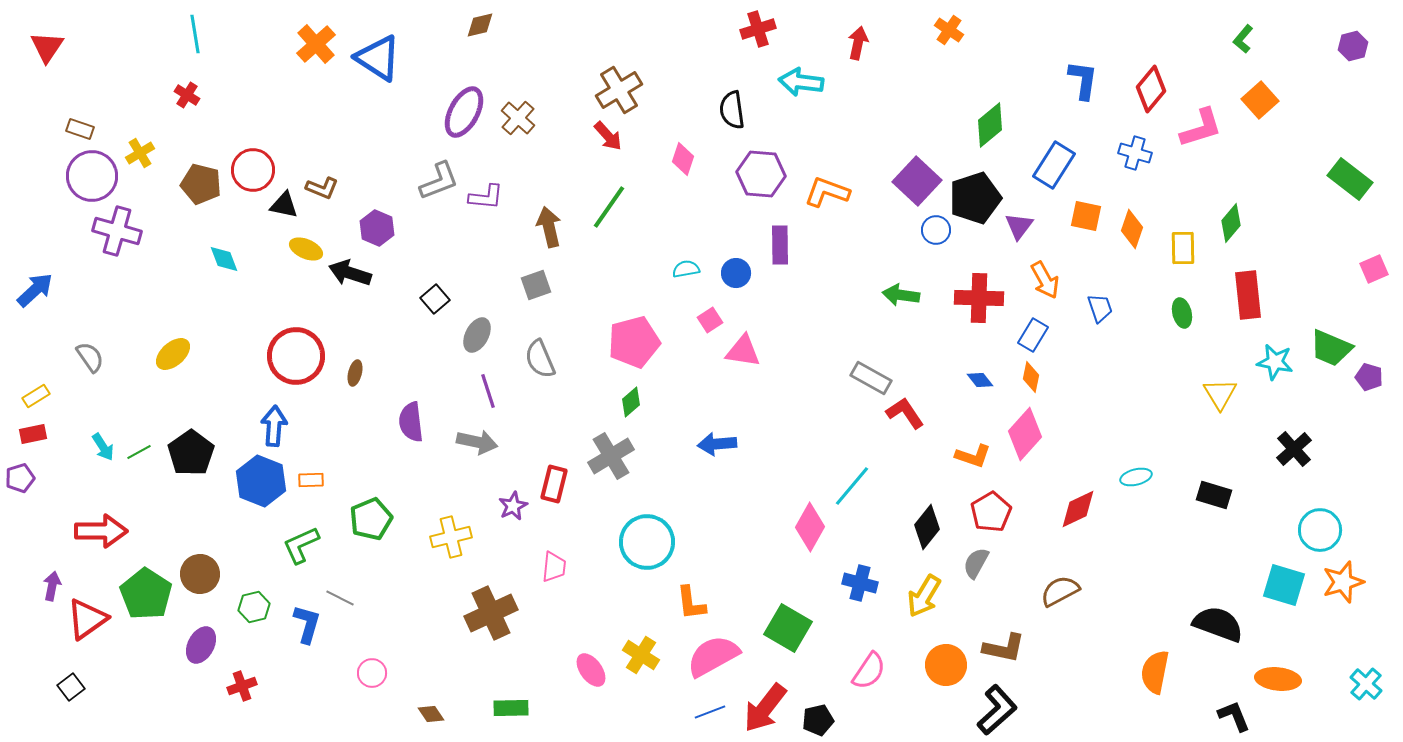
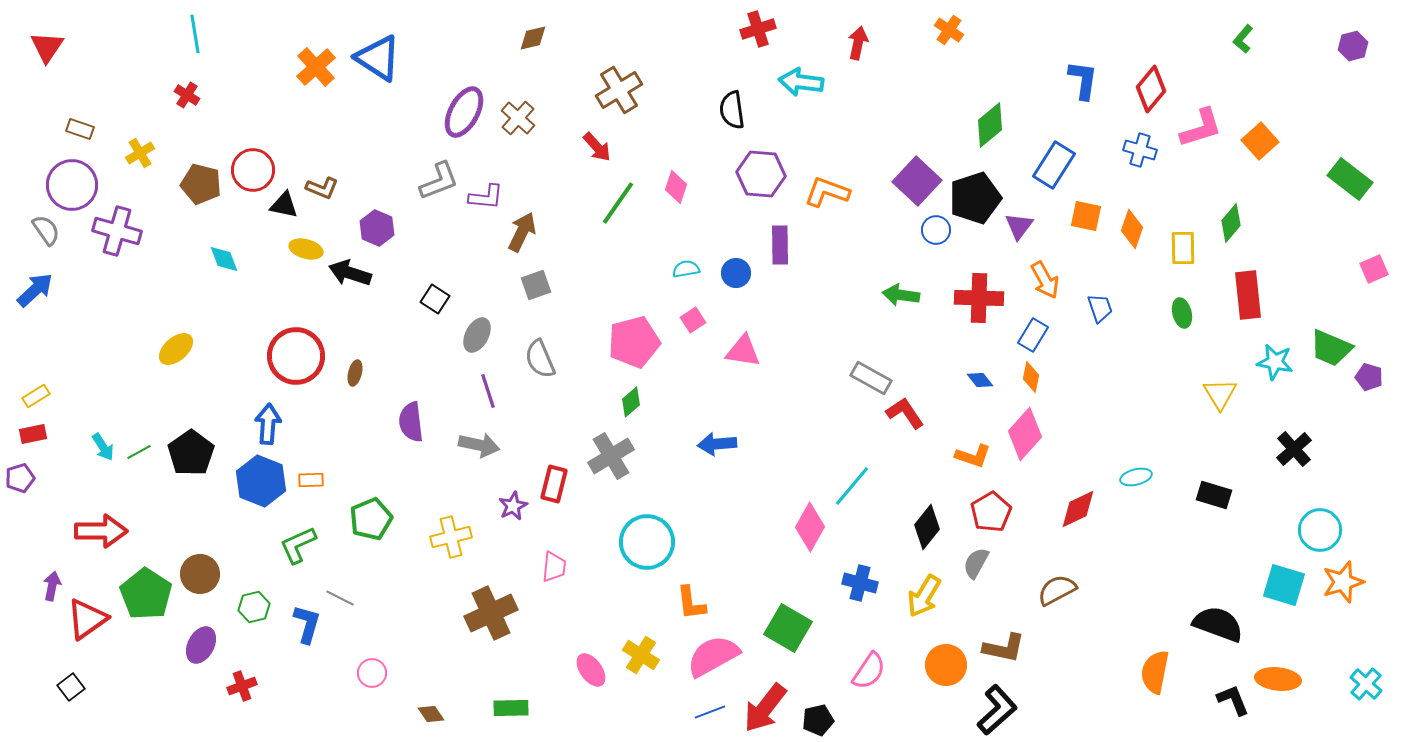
brown diamond at (480, 25): moved 53 px right, 13 px down
orange cross at (316, 44): moved 23 px down
orange square at (1260, 100): moved 41 px down
red arrow at (608, 136): moved 11 px left, 11 px down
blue cross at (1135, 153): moved 5 px right, 3 px up
pink diamond at (683, 159): moved 7 px left, 28 px down
purple circle at (92, 176): moved 20 px left, 9 px down
green line at (609, 207): moved 9 px right, 4 px up
brown arrow at (549, 227): moved 27 px left, 5 px down; rotated 39 degrees clockwise
yellow ellipse at (306, 249): rotated 8 degrees counterclockwise
black square at (435, 299): rotated 16 degrees counterclockwise
pink square at (710, 320): moved 17 px left
yellow ellipse at (173, 354): moved 3 px right, 5 px up
gray semicircle at (90, 357): moved 44 px left, 127 px up
blue arrow at (274, 426): moved 6 px left, 2 px up
gray arrow at (477, 442): moved 2 px right, 3 px down
green L-shape at (301, 545): moved 3 px left
brown semicircle at (1060, 591): moved 3 px left, 1 px up
black L-shape at (1234, 716): moved 1 px left, 16 px up
